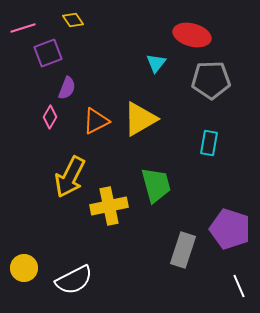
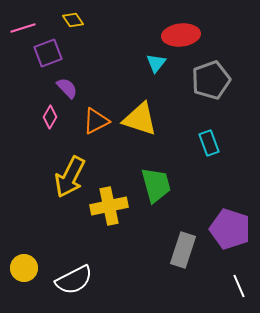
red ellipse: moved 11 px left; rotated 21 degrees counterclockwise
gray pentagon: rotated 18 degrees counterclockwise
purple semicircle: rotated 65 degrees counterclockwise
yellow triangle: rotated 48 degrees clockwise
cyan rectangle: rotated 30 degrees counterclockwise
